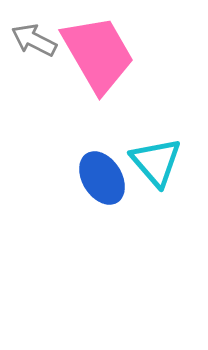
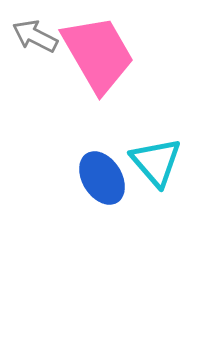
gray arrow: moved 1 px right, 4 px up
